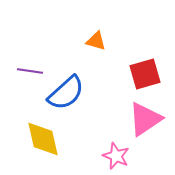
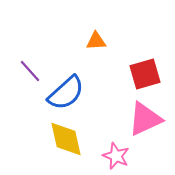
orange triangle: rotated 20 degrees counterclockwise
purple line: rotated 40 degrees clockwise
pink triangle: rotated 9 degrees clockwise
yellow diamond: moved 23 px right
